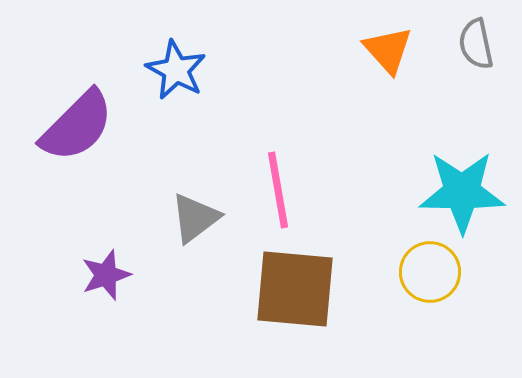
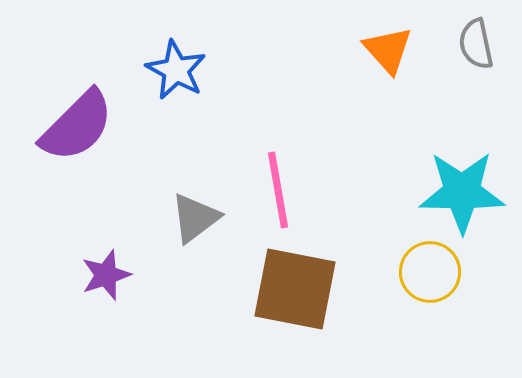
brown square: rotated 6 degrees clockwise
